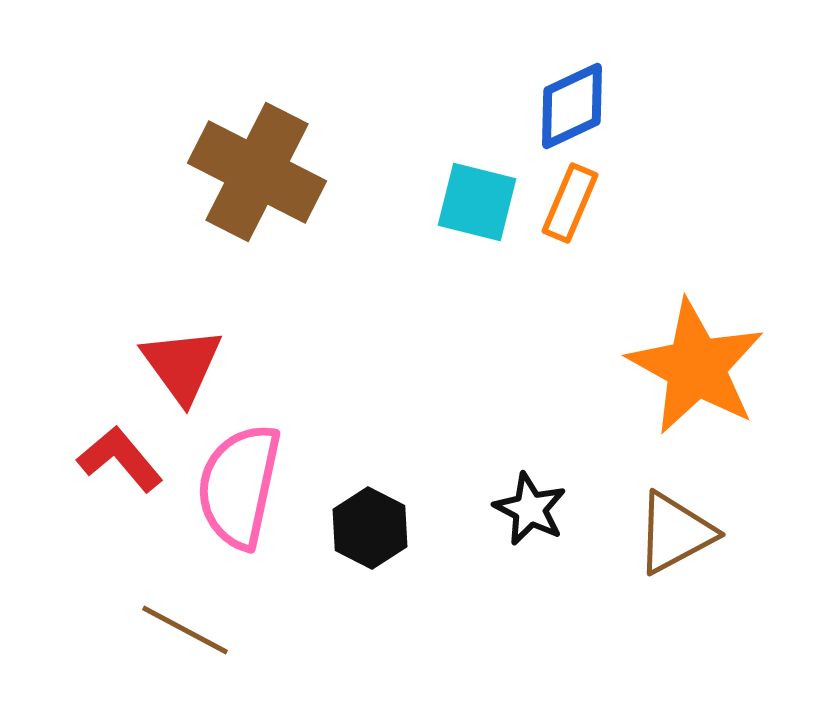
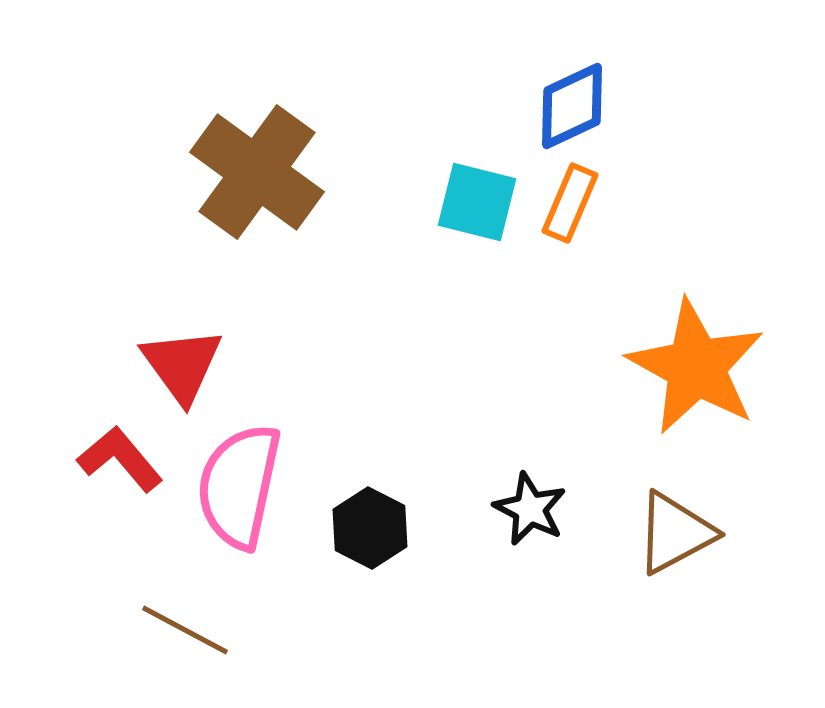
brown cross: rotated 9 degrees clockwise
